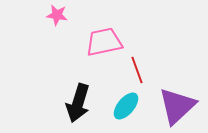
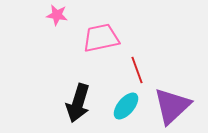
pink trapezoid: moved 3 px left, 4 px up
purple triangle: moved 5 px left
